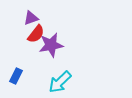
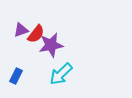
purple triangle: moved 10 px left, 12 px down
cyan arrow: moved 1 px right, 8 px up
